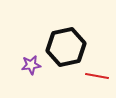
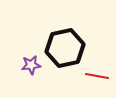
black hexagon: moved 1 px left, 1 px down
